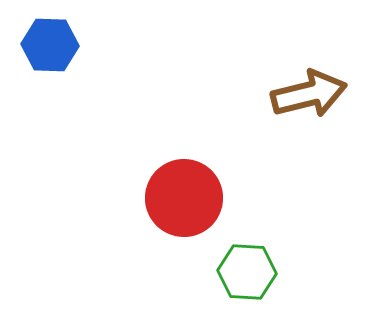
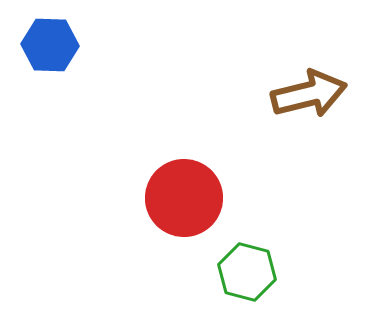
green hexagon: rotated 12 degrees clockwise
